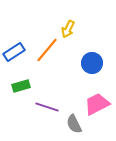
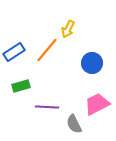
purple line: rotated 15 degrees counterclockwise
